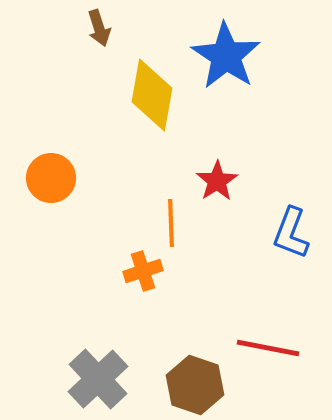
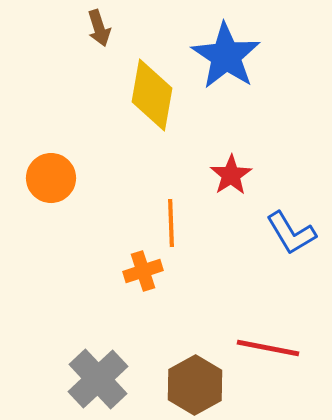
red star: moved 14 px right, 6 px up
blue L-shape: rotated 52 degrees counterclockwise
brown hexagon: rotated 12 degrees clockwise
